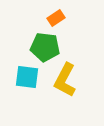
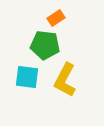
green pentagon: moved 2 px up
